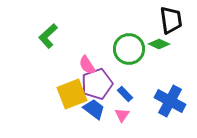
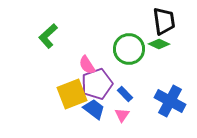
black trapezoid: moved 7 px left, 1 px down
